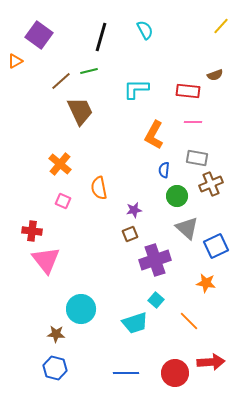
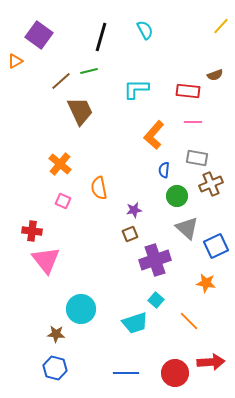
orange L-shape: rotated 12 degrees clockwise
